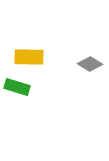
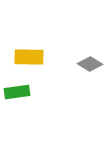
green rectangle: moved 5 px down; rotated 25 degrees counterclockwise
